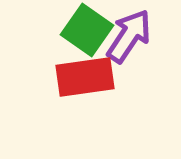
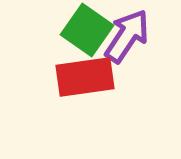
purple arrow: moved 2 px left
